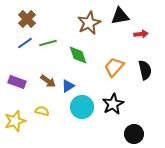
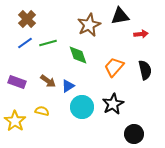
brown star: moved 2 px down
yellow star: rotated 20 degrees counterclockwise
